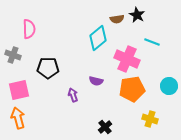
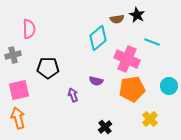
gray cross: rotated 35 degrees counterclockwise
yellow cross: rotated 28 degrees clockwise
